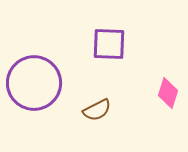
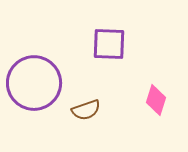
pink diamond: moved 12 px left, 7 px down
brown semicircle: moved 11 px left; rotated 8 degrees clockwise
